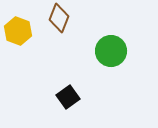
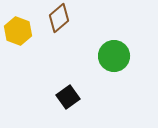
brown diamond: rotated 28 degrees clockwise
green circle: moved 3 px right, 5 px down
